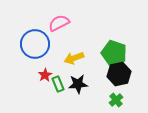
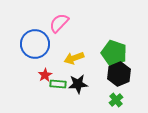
pink semicircle: rotated 20 degrees counterclockwise
black hexagon: rotated 10 degrees counterclockwise
green rectangle: rotated 63 degrees counterclockwise
